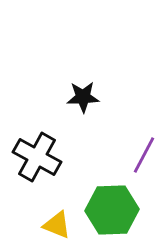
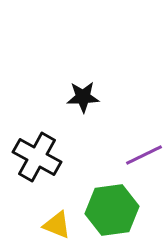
purple line: rotated 36 degrees clockwise
green hexagon: rotated 6 degrees counterclockwise
